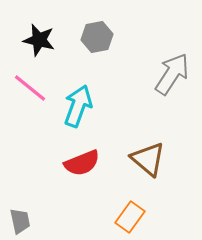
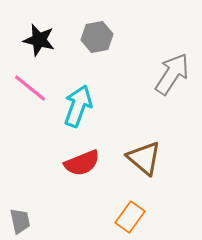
brown triangle: moved 4 px left, 1 px up
